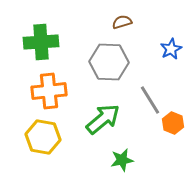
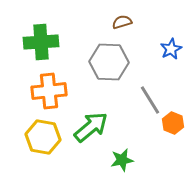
green arrow: moved 12 px left, 8 px down
